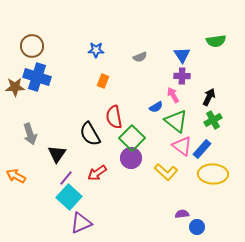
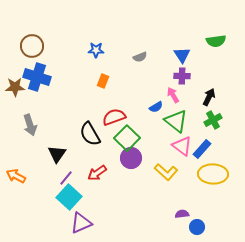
red semicircle: rotated 80 degrees clockwise
gray arrow: moved 9 px up
green square: moved 5 px left
